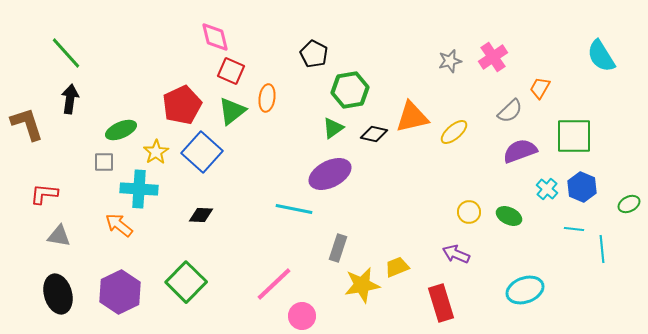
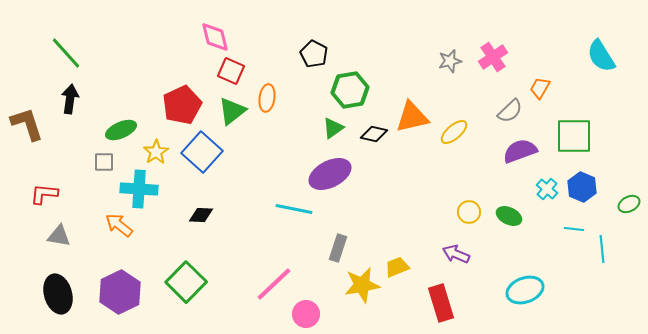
pink circle at (302, 316): moved 4 px right, 2 px up
